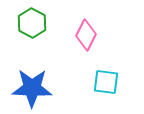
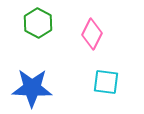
green hexagon: moved 6 px right
pink diamond: moved 6 px right, 1 px up
